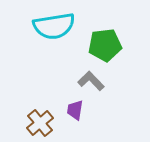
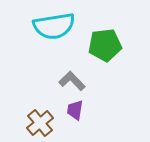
gray L-shape: moved 19 px left
